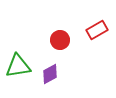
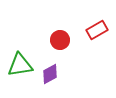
green triangle: moved 2 px right, 1 px up
